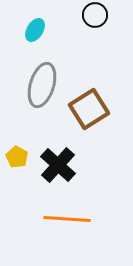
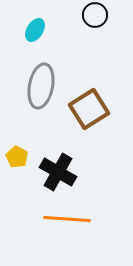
gray ellipse: moved 1 px left, 1 px down; rotated 6 degrees counterclockwise
black cross: moved 7 px down; rotated 12 degrees counterclockwise
